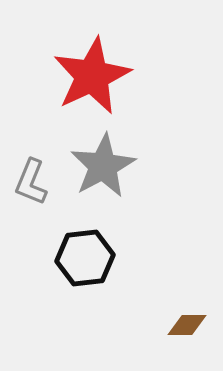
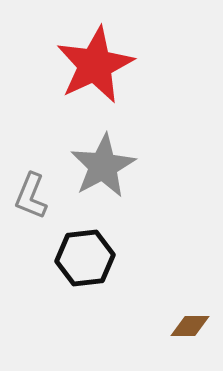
red star: moved 3 px right, 11 px up
gray L-shape: moved 14 px down
brown diamond: moved 3 px right, 1 px down
